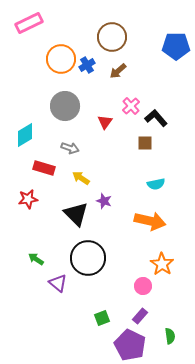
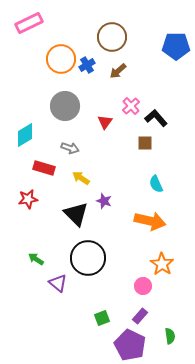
cyan semicircle: rotated 78 degrees clockwise
